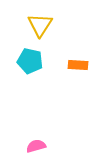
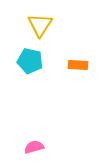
pink semicircle: moved 2 px left, 1 px down
